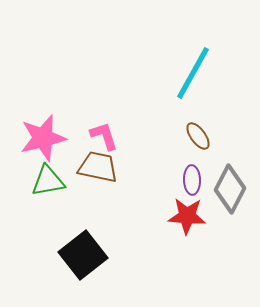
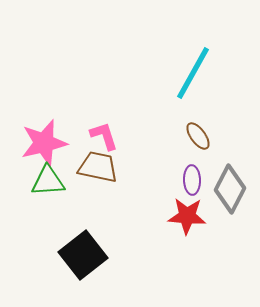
pink star: moved 1 px right, 5 px down
green triangle: rotated 6 degrees clockwise
